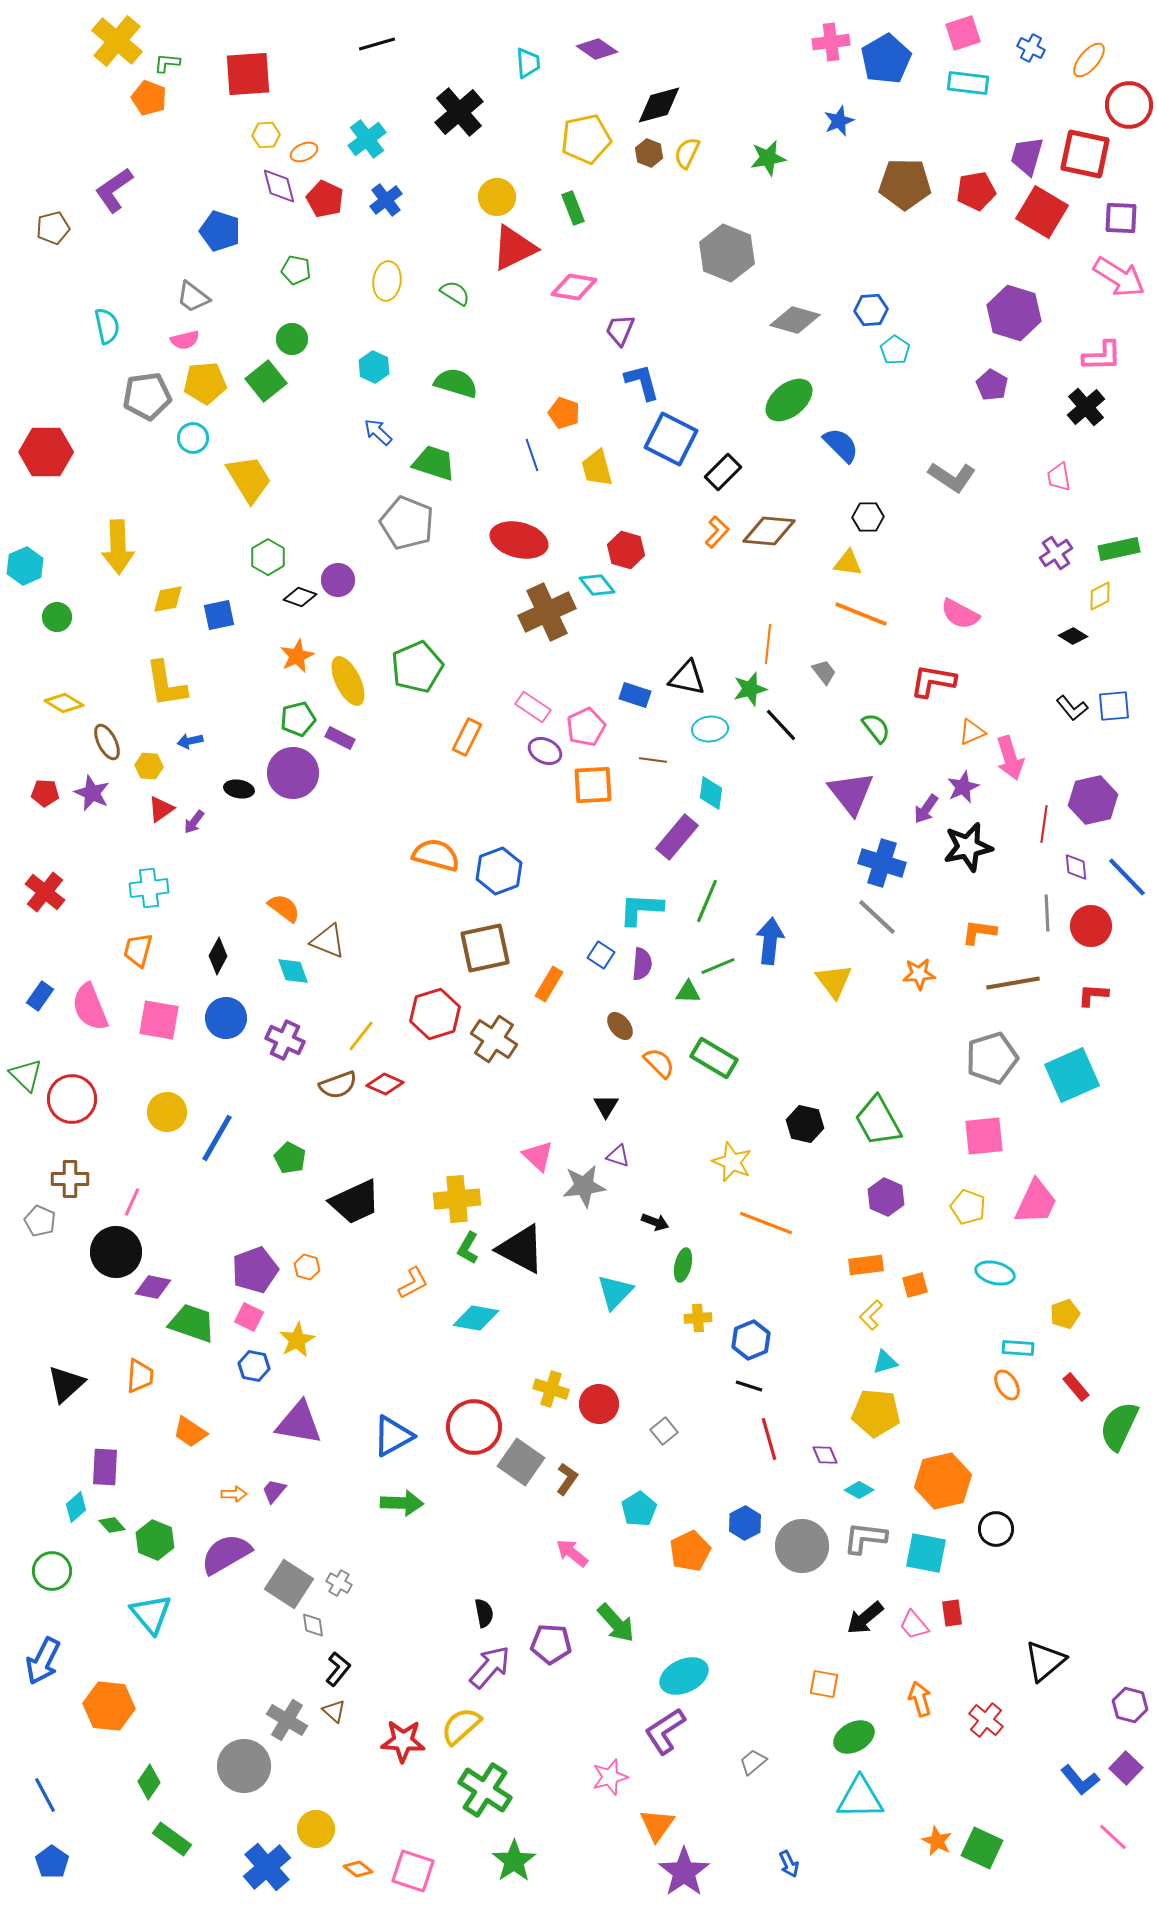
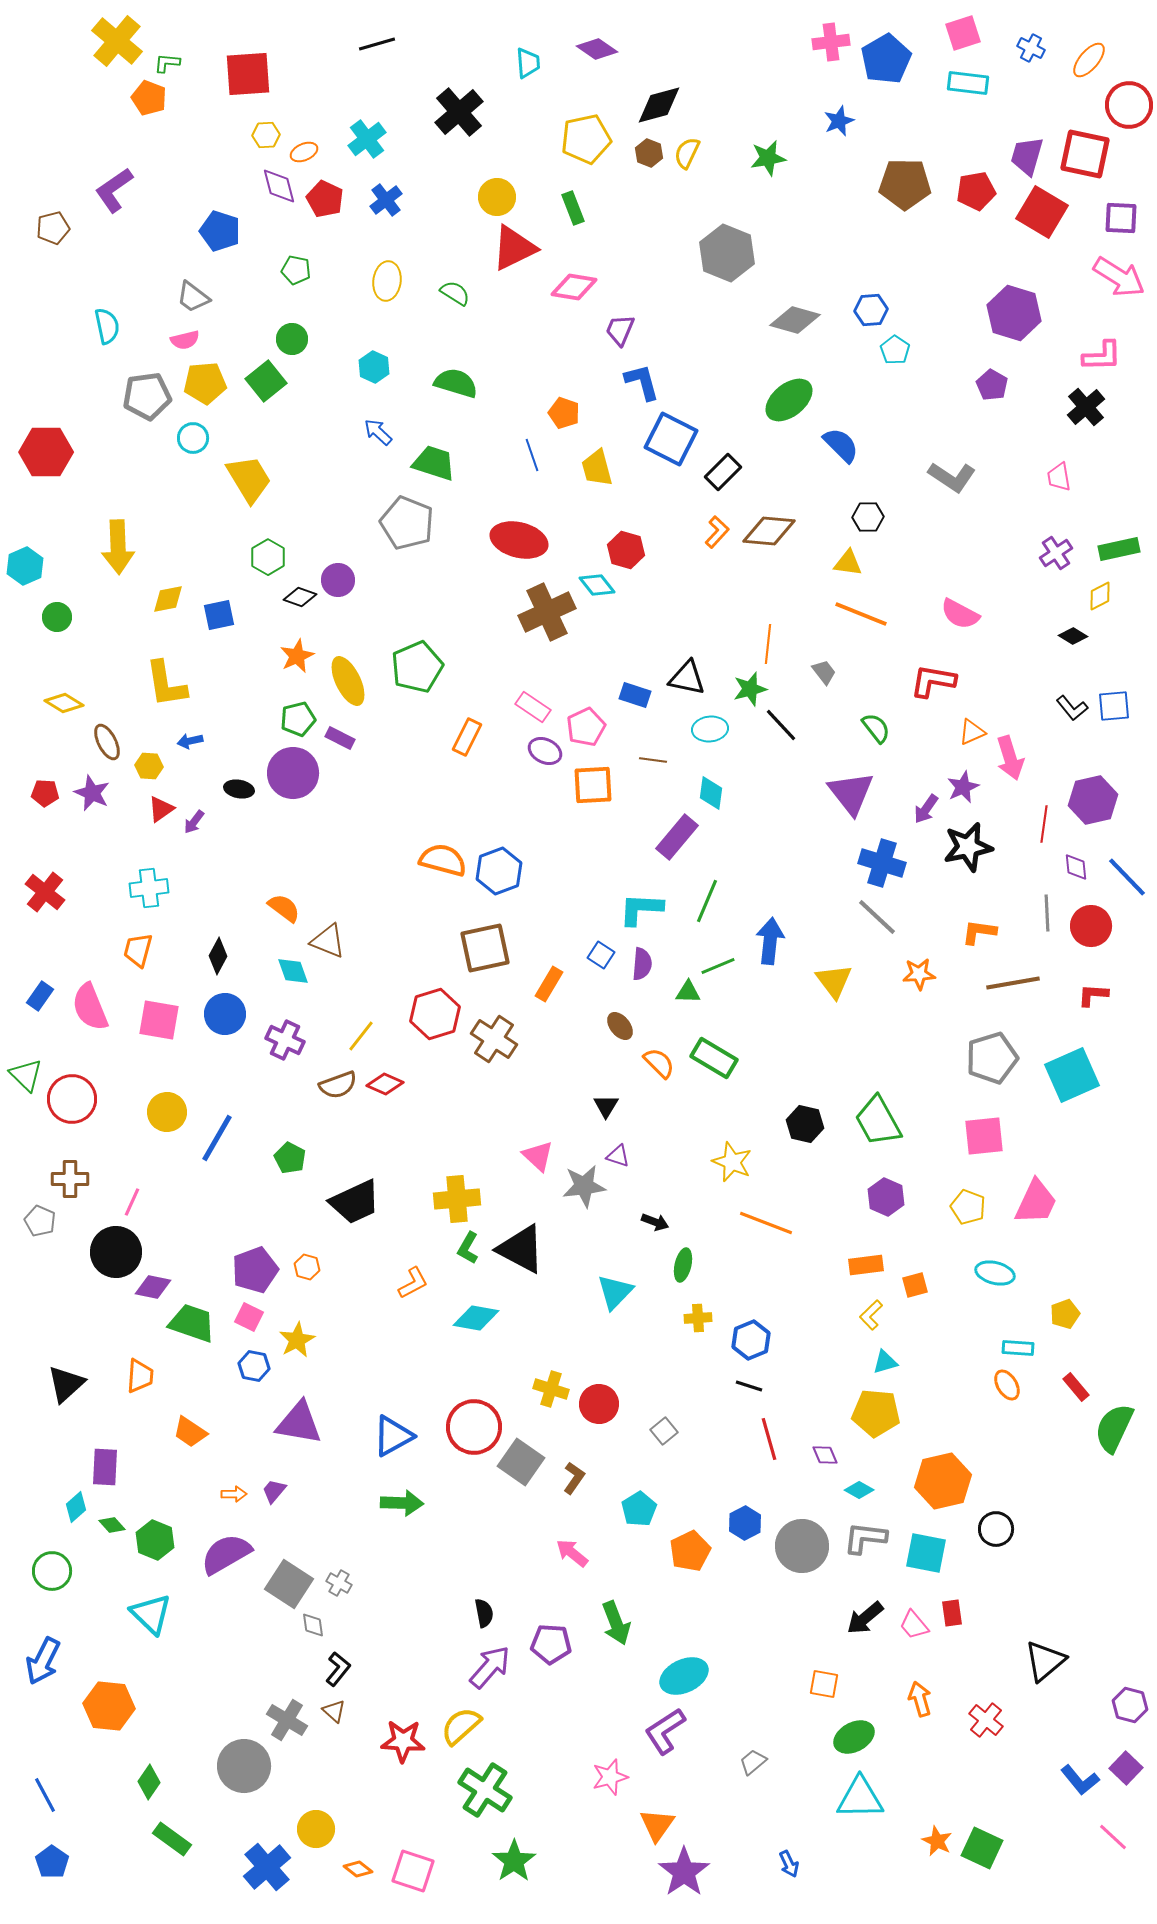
orange semicircle at (436, 855): moved 7 px right, 5 px down
blue circle at (226, 1018): moved 1 px left, 4 px up
green semicircle at (1119, 1426): moved 5 px left, 2 px down
brown L-shape at (567, 1479): moved 7 px right, 1 px up
cyan triangle at (151, 1614): rotated 6 degrees counterclockwise
green arrow at (616, 1623): rotated 21 degrees clockwise
